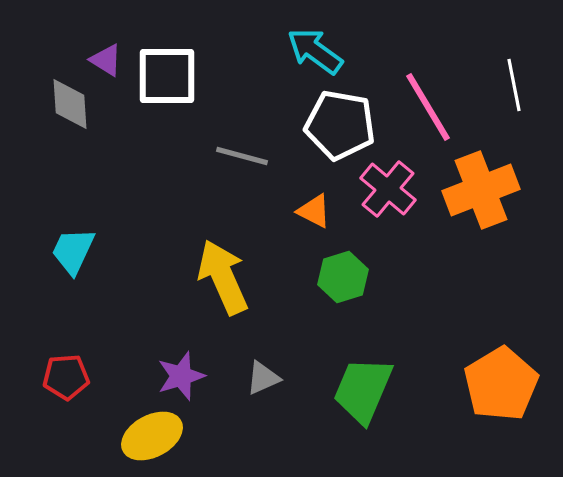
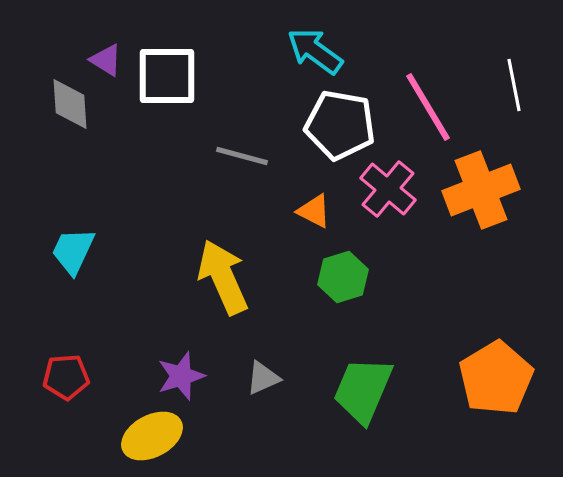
orange pentagon: moved 5 px left, 6 px up
